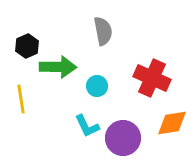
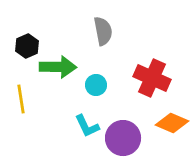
cyan circle: moved 1 px left, 1 px up
orange diamond: rotated 32 degrees clockwise
